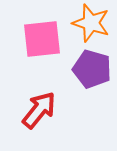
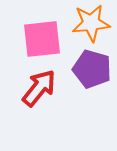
orange star: rotated 24 degrees counterclockwise
red arrow: moved 22 px up
